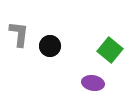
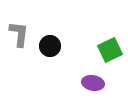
green square: rotated 25 degrees clockwise
